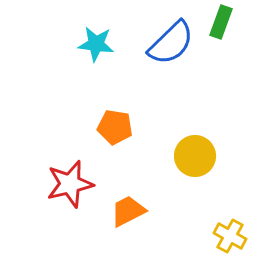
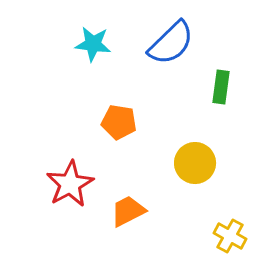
green rectangle: moved 65 px down; rotated 12 degrees counterclockwise
cyan star: moved 3 px left
orange pentagon: moved 4 px right, 5 px up
yellow circle: moved 7 px down
red star: rotated 15 degrees counterclockwise
